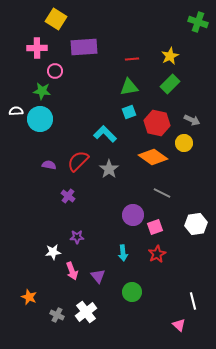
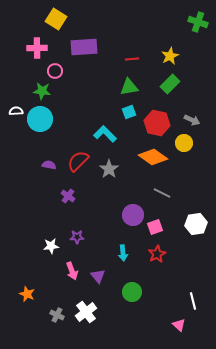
white star: moved 2 px left, 6 px up
orange star: moved 2 px left, 3 px up
